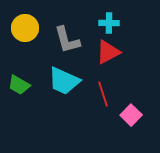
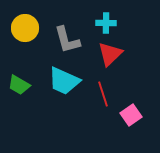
cyan cross: moved 3 px left
red triangle: moved 2 px right, 2 px down; rotated 16 degrees counterclockwise
pink square: rotated 10 degrees clockwise
